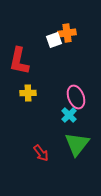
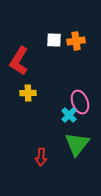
orange cross: moved 9 px right, 8 px down
white square: rotated 21 degrees clockwise
red L-shape: rotated 20 degrees clockwise
pink ellipse: moved 4 px right, 5 px down
red arrow: moved 4 px down; rotated 42 degrees clockwise
